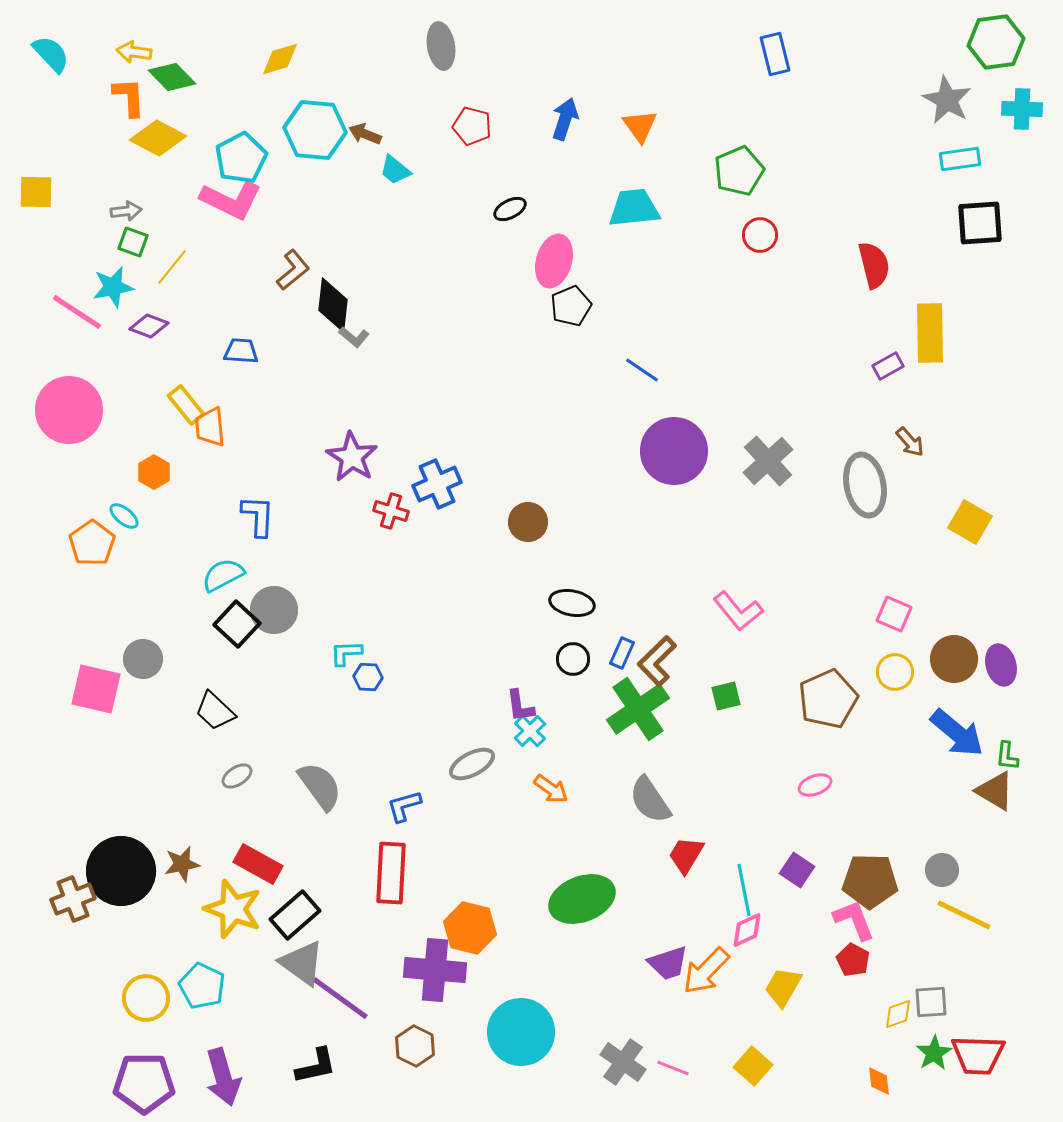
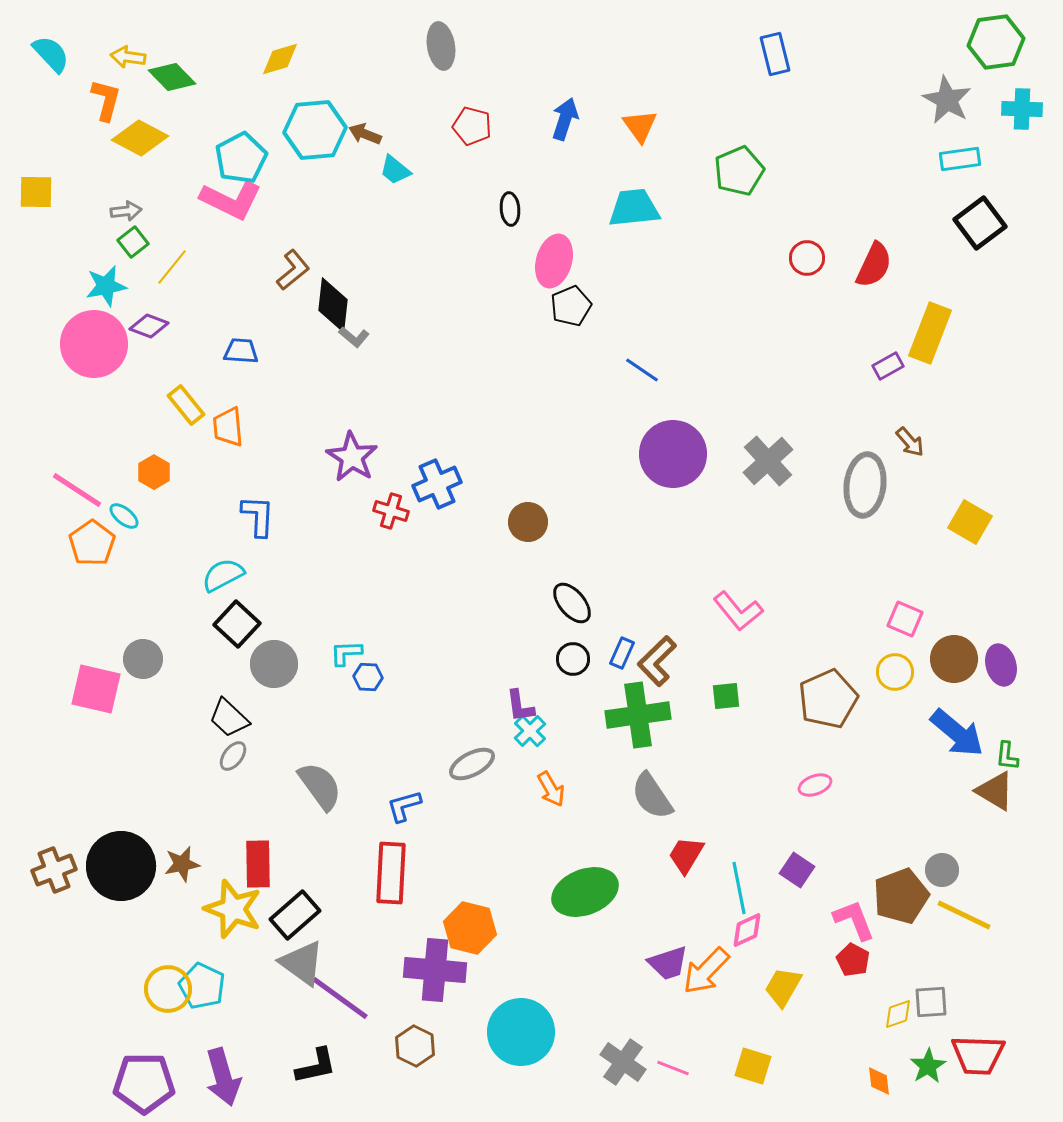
yellow arrow at (134, 52): moved 6 px left, 5 px down
orange L-shape at (129, 97): moved 23 px left, 3 px down; rotated 18 degrees clockwise
cyan hexagon at (315, 130): rotated 10 degrees counterclockwise
yellow diamond at (158, 138): moved 18 px left
black ellipse at (510, 209): rotated 68 degrees counterclockwise
black square at (980, 223): rotated 33 degrees counterclockwise
red circle at (760, 235): moved 47 px right, 23 px down
green square at (133, 242): rotated 32 degrees clockwise
red semicircle at (874, 265): rotated 39 degrees clockwise
cyan star at (113, 287): moved 7 px left, 1 px up
pink line at (77, 312): moved 178 px down
yellow rectangle at (930, 333): rotated 22 degrees clockwise
pink circle at (69, 410): moved 25 px right, 66 px up
orange trapezoid at (210, 427): moved 18 px right
purple circle at (674, 451): moved 1 px left, 3 px down
gray ellipse at (865, 485): rotated 18 degrees clockwise
black ellipse at (572, 603): rotated 39 degrees clockwise
gray circle at (274, 610): moved 54 px down
pink square at (894, 614): moved 11 px right, 5 px down
green square at (726, 696): rotated 8 degrees clockwise
green cross at (638, 709): moved 6 px down; rotated 26 degrees clockwise
black trapezoid at (215, 711): moved 14 px right, 7 px down
gray ellipse at (237, 776): moved 4 px left, 20 px up; rotated 20 degrees counterclockwise
orange arrow at (551, 789): rotated 24 degrees clockwise
gray semicircle at (650, 800): moved 2 px right, 4 px up
red rectangle at (258, 864): rotated 60 degrees clockwise
black circle at (121, 871): moved 5 px up
brown pentagon at (870, 881): moved 31 px right, 15 px down; rotated 22 degrees counterclockwise
cyan line at (744, 890): moved 5 px left, 2 px up
brown cross at (73, 899): moved 19 px left, 29 px up
green ellipse at (582, 899): moved 3 px right, 7 px up
yellow circle at (146, 998): moved 22 px right, 9 px up
green star at (934, 1053): moved 6 px left, 13 px down
yellow square at (753, 1066): rotated 24 degrees counterclockwise
